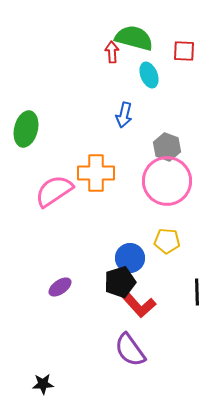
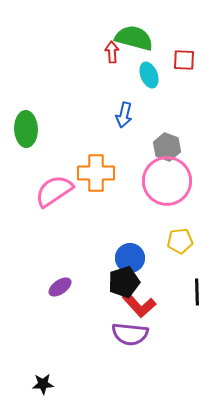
red square: moved 9 px down
green ellipse: rotated 16 degrees counterclockwise
yellow pentagon: moved 13 px right; rotated 10 degrees counterclockwise
black pentagon: moved 4 px right
purple semicircle: moved 16 px up; rotated 48 degrees counterclockwise
